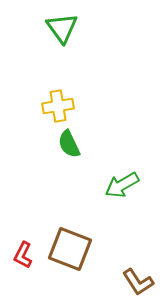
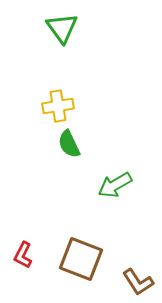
green arrow: moved 7 px left
brown square: moved 11 px right, 10 px down
